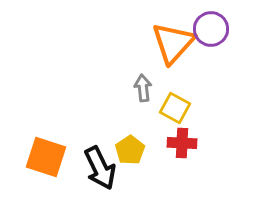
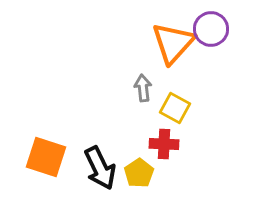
red cross: moved 18 px left, 1 px down
yellow pentagon: moved 9 px right, 23 px down
